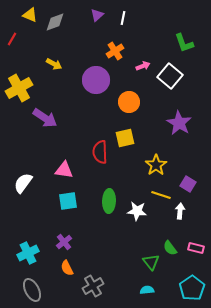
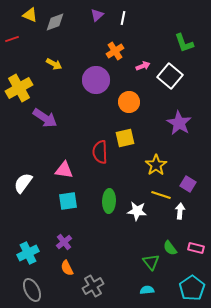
red line: rotated 40 degrees clockwise
